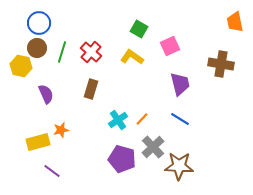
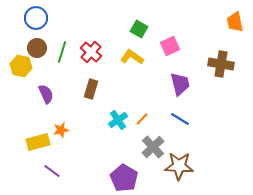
blue circle: moved 3 px left, 5 px up
purple pentagon: moved 2 px right, 19 px down; rotated 16 degrees clockwise
